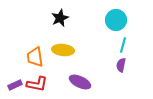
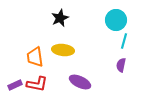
cyan line: moved 1 px right, 4 px up
